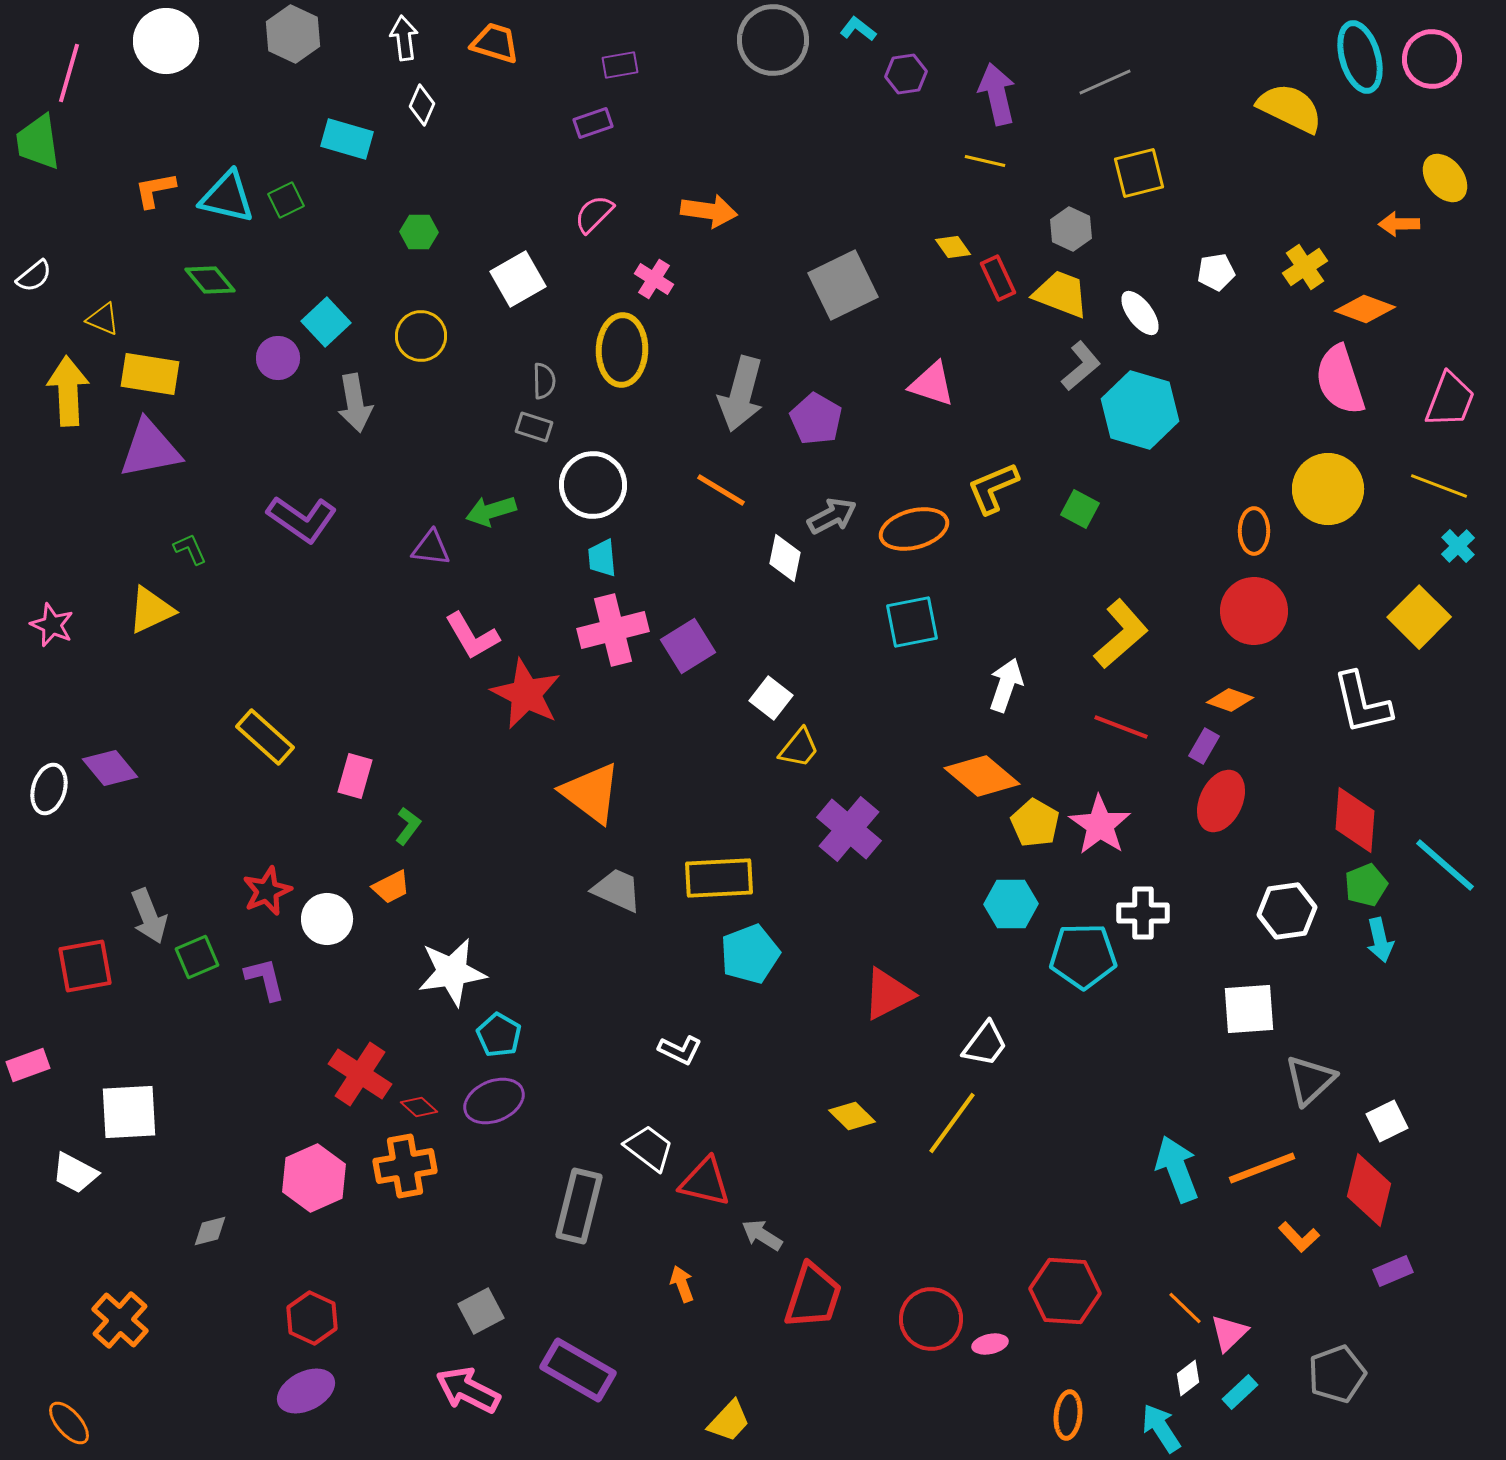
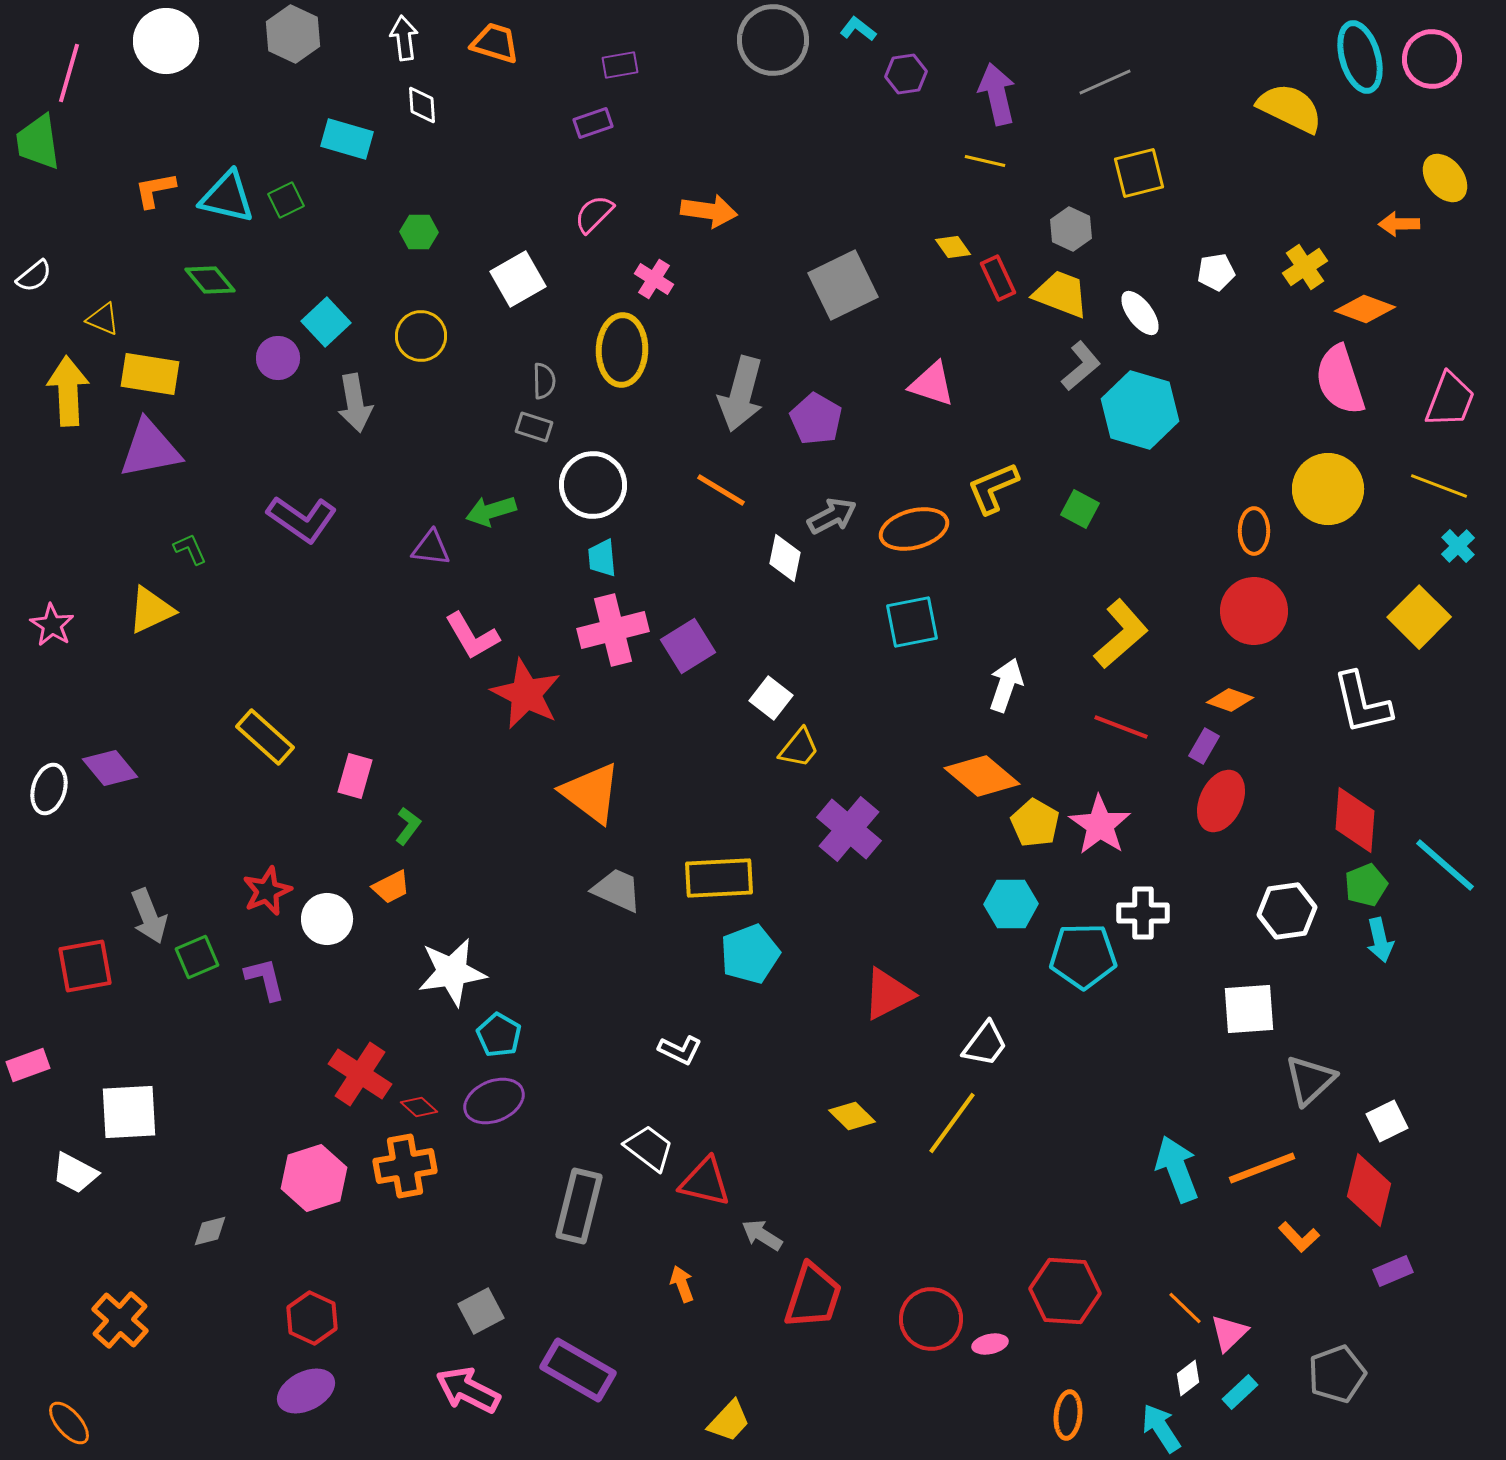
white diamond at (422, 105): rotated 27 degrees counterclockwise
pink star at (52, 625): rotated 9 degrees clockwise
pink hexagon at (314, 1178): rotated 6 degrees clockwise
